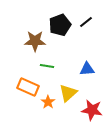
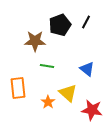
black line: rotated 24 degrees counterclockwise
blue triangle: rotated 42 degrees clockwise
orange rectangle: moved 10 px left, 1 px down; rotated 60 degrees clockwise
yellow triangle: rotated 36 degrees counterclockwise
